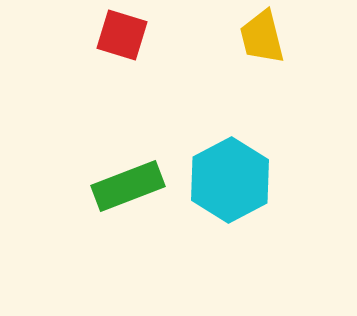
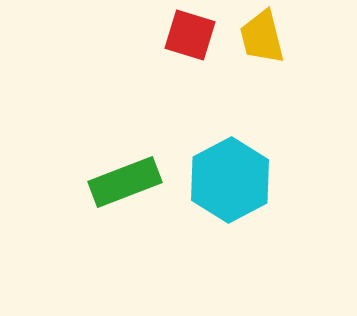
red square: moved 68 px right
green rectangle: moved 3 px left, 4 px up
